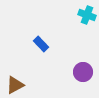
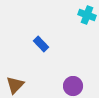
purple circle: moved 10 px left, 14 px down
brown triangle: rotated 18 degrees counterclockwise
